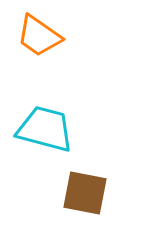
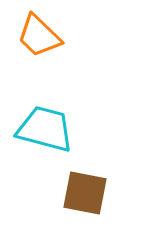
orange trapezoid: rotated 9 degrees clockwise
